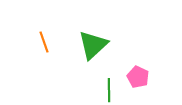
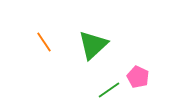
orange line: rotated 15 degrees counterclockwise
green line: rotated 55 degrees clockwise
